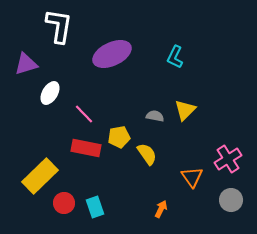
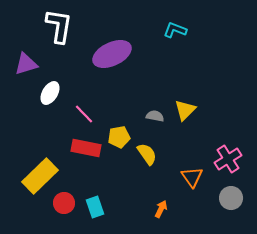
cyan L-shape: moved 27 px up; rotated 85 degrees clockwise
gray circle: moved 2 px up
